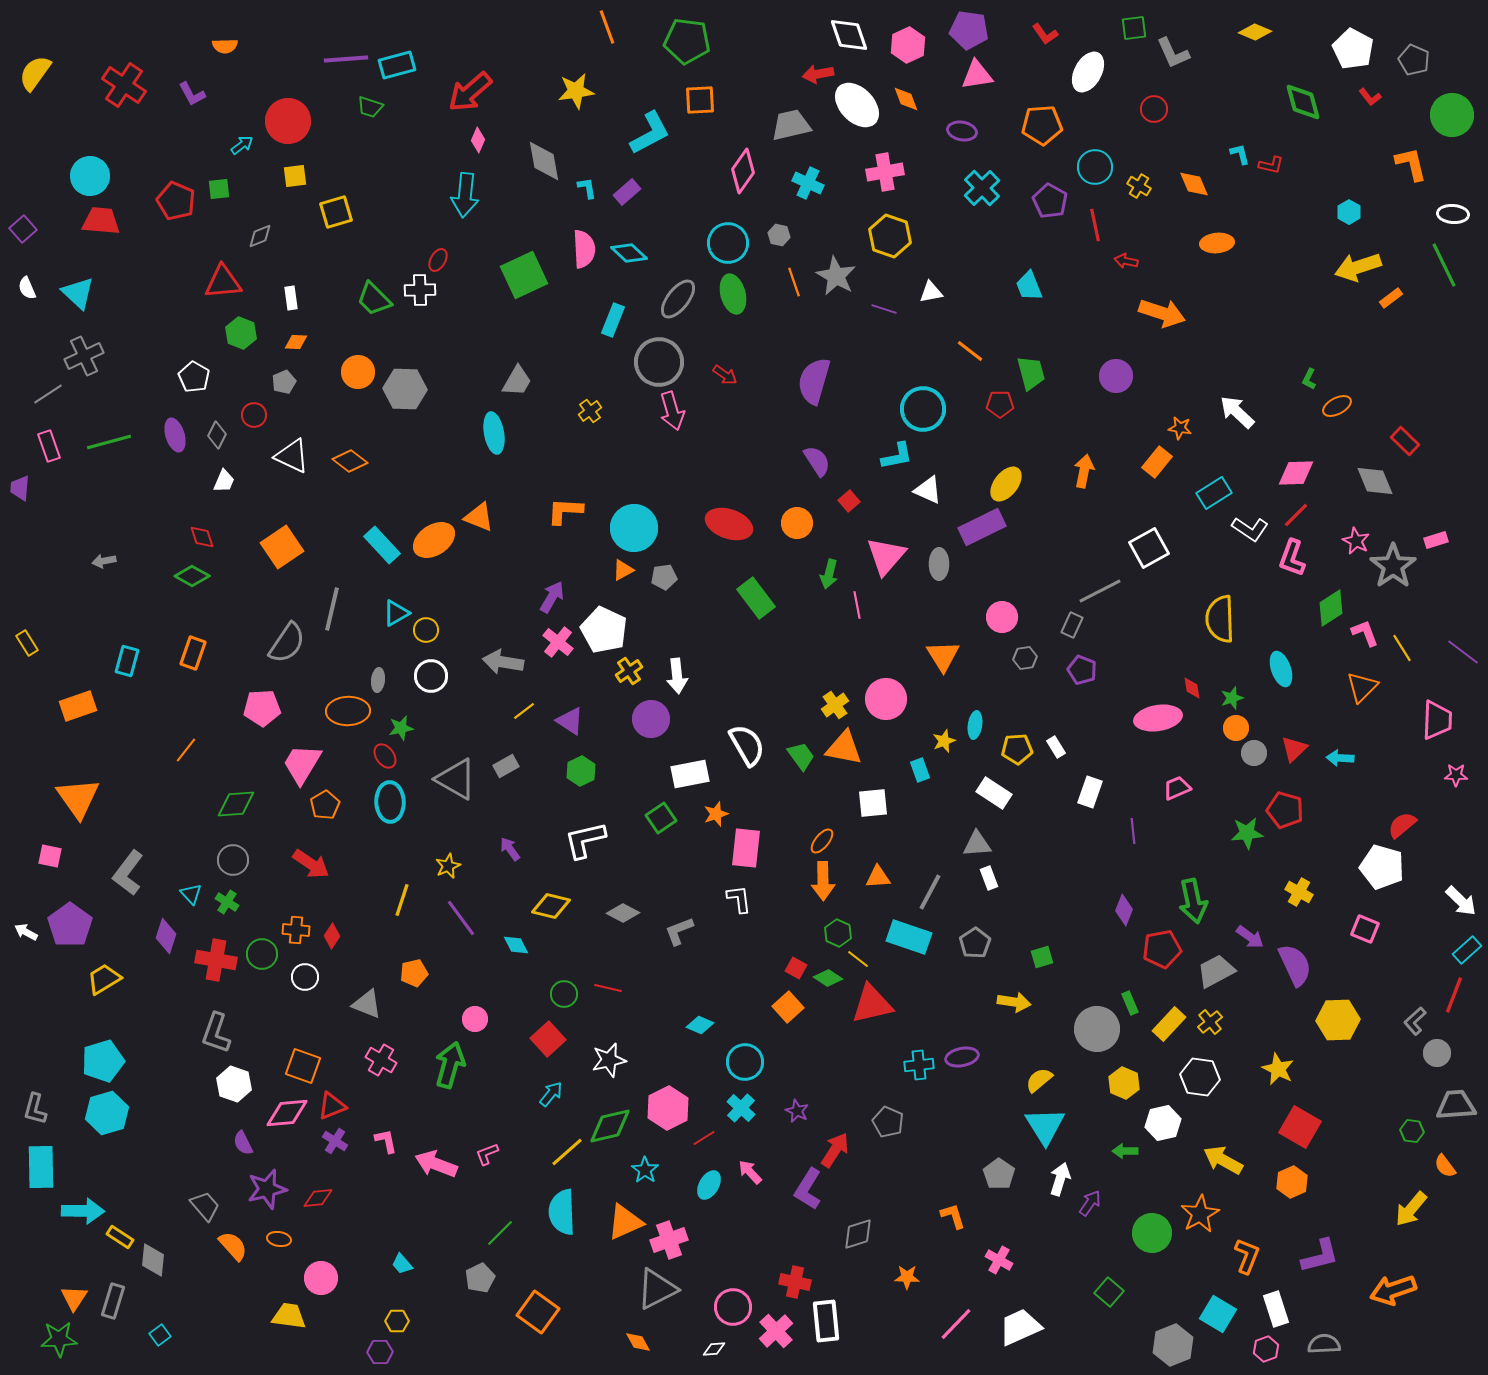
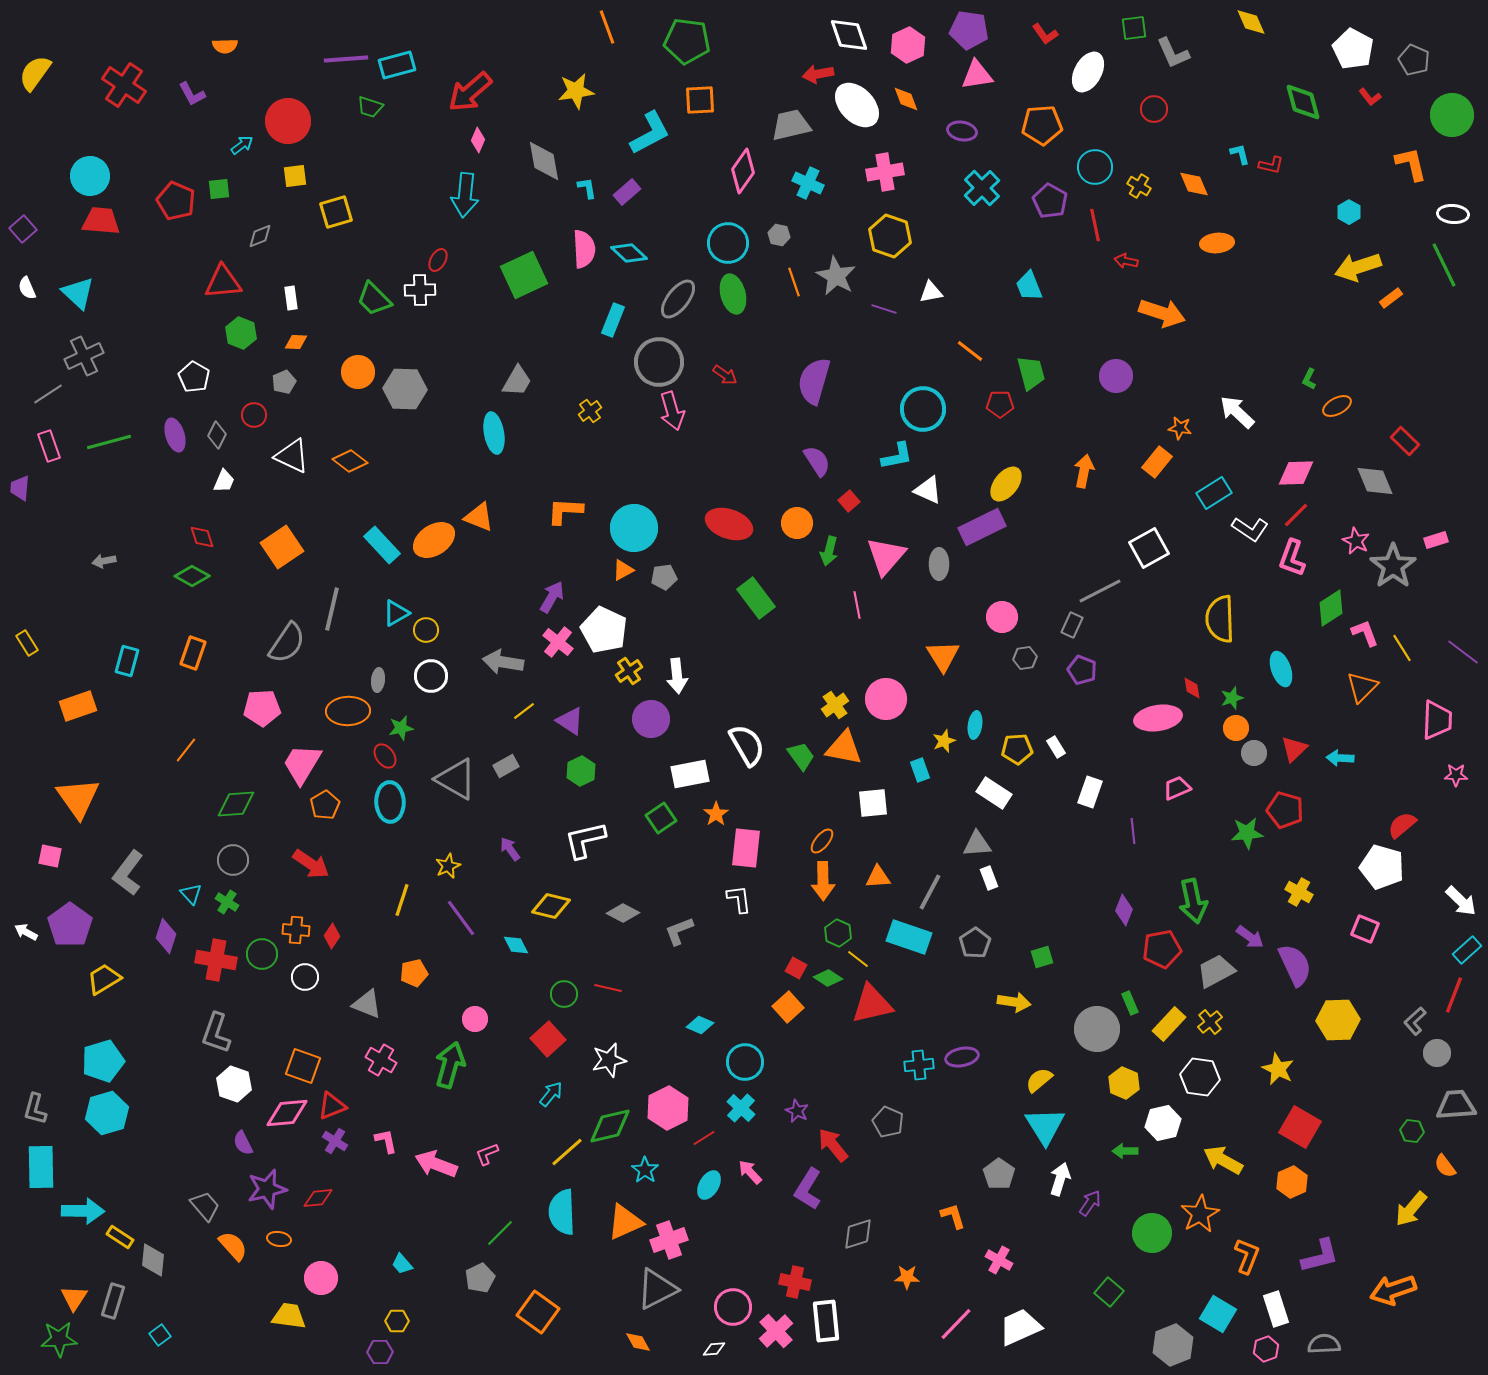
yellow diamond at (1255, 32): moved 4 px left, 10 px up; rotated 44 degrees clockwise
green arrow at (829, 574): moved 23 px up
orange star at (716, 814): rotated 15 degrees counterclockwise
red arrow at (835, 1150): moved 2 px left, 5 px up; rotated 72 degrees counterclockwise
